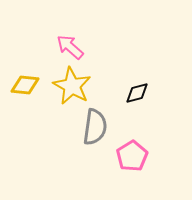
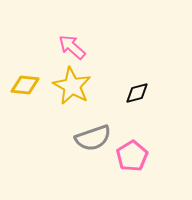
pink arrow: moved 2 px right
gray semicircle: moved 2 px left, 11 px down; rotated 63 degrees clockwise
